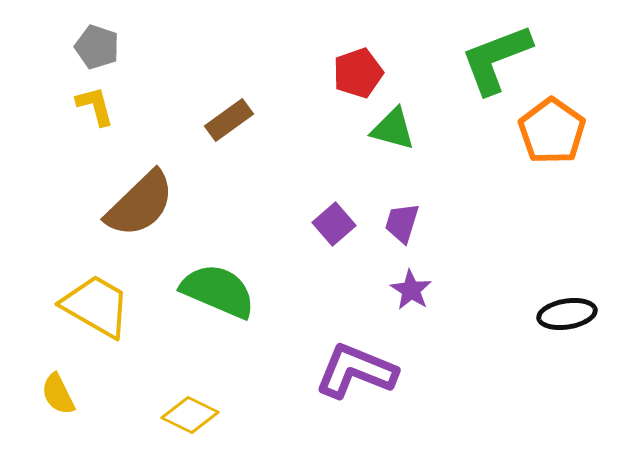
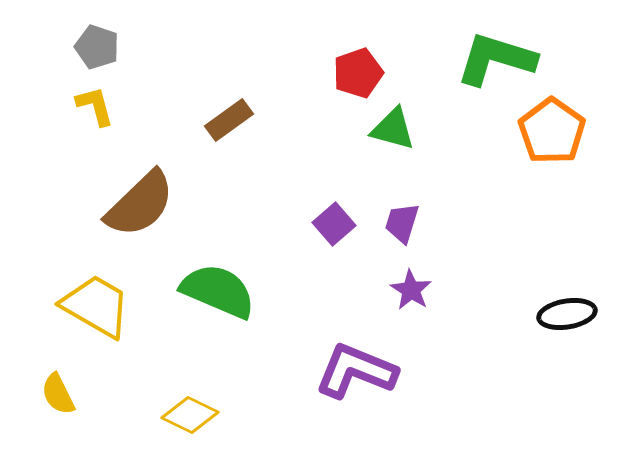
green L-shape: rotated 38 degrees clockwise
